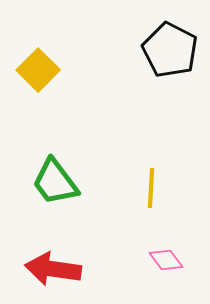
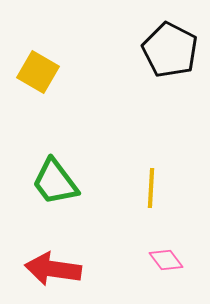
yellow square: moved 2 px down; rotated 15 degrees counterclockwise
